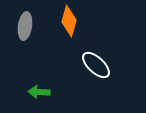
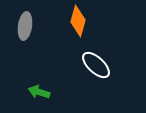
orange diamond: moved 9 px right
green arrow: rotated 15 degrees clockwise
